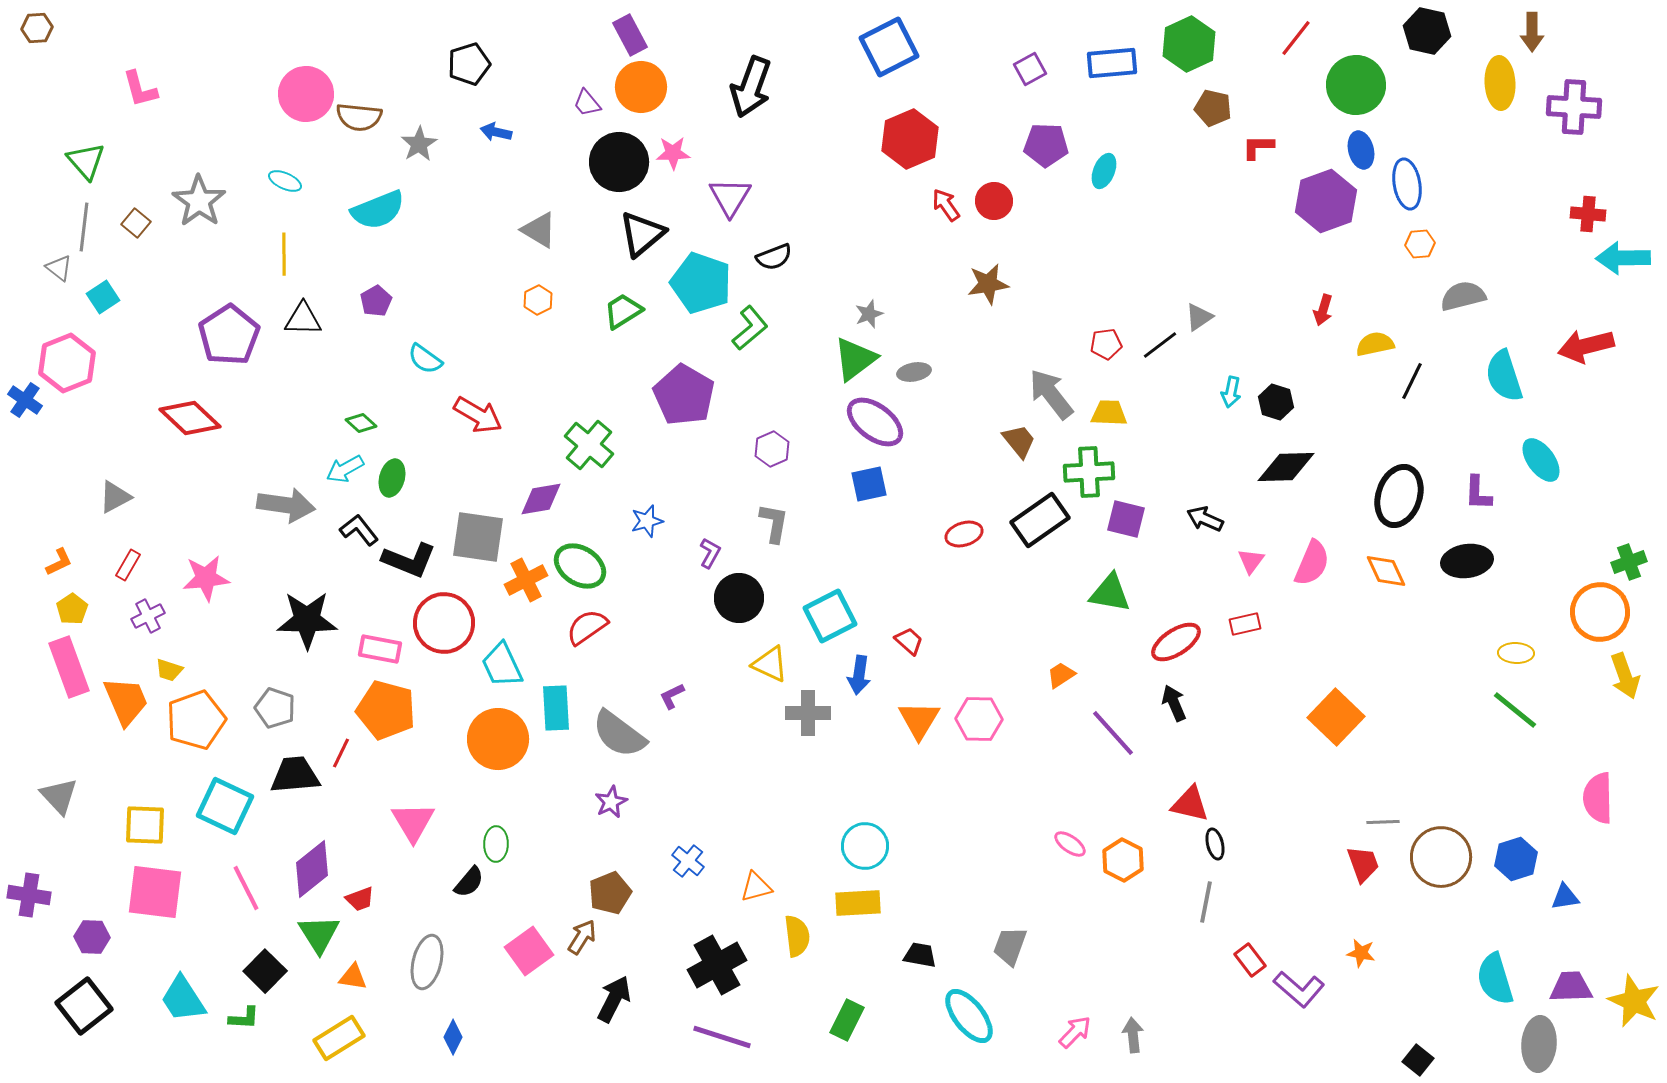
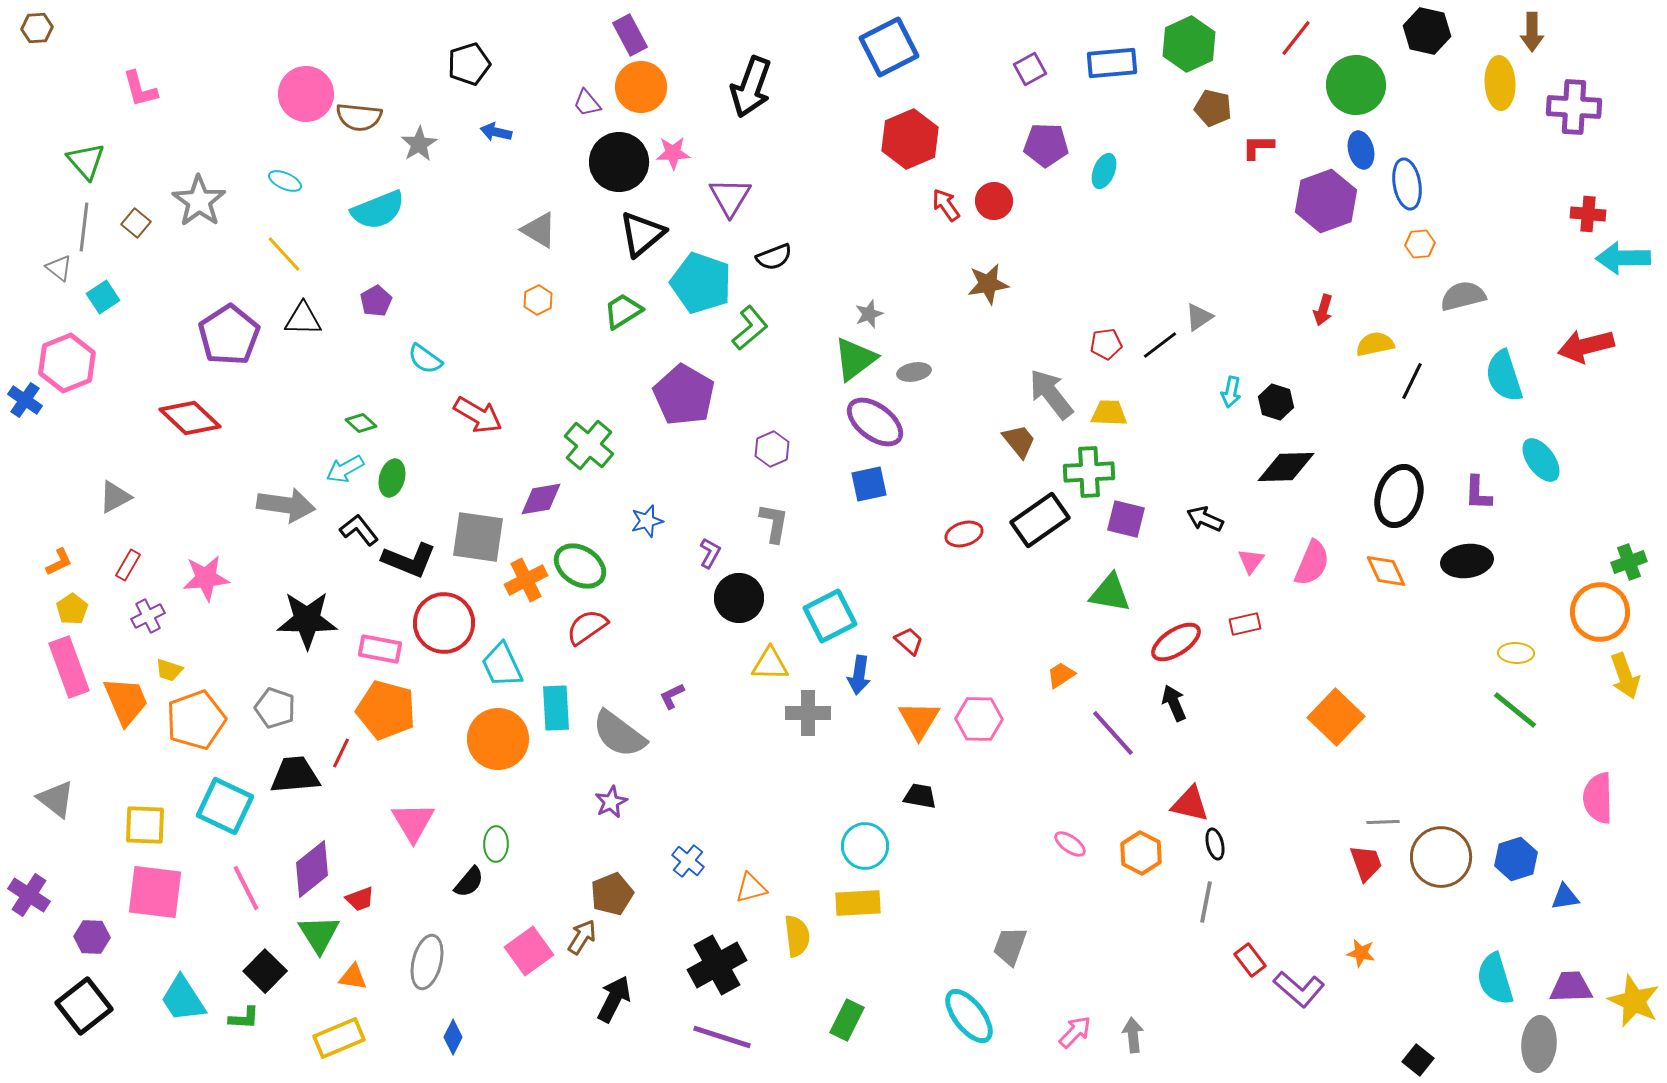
yellow line at (284, 254): rotated 42 degrees counterclockwise
yellow triangle at (770, 664): rotated 24 degrees counterclockwise
gray triangle at (59, 796): moved 3 px left, 3 px down; rotated 9 degrees counterclockwise
orange hexagon at (1123, 860): moved 18 px right, 7 px up
red trapezoid at (1363, 864): moved 3 px right, 1 px up
orange triangle at (756, 887): moved 5 px left, 1 px down
brown pentagon at (610, 893): moved 2 px right, 1 px down
purple cross at (29, 895): rotated 24 degrees clockwise
black trapezoid at (920, 955): moved 159 px up
yellow rectangle at (339, 1038): rotated 9 degrees clockwise
